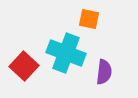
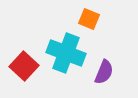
orange square: rotated 10 degrees clockwise
purple semicircle: rotated 15 degrees clockwise
